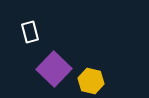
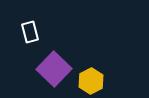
yellow hexagon: rotated 20 degrees clockwise
